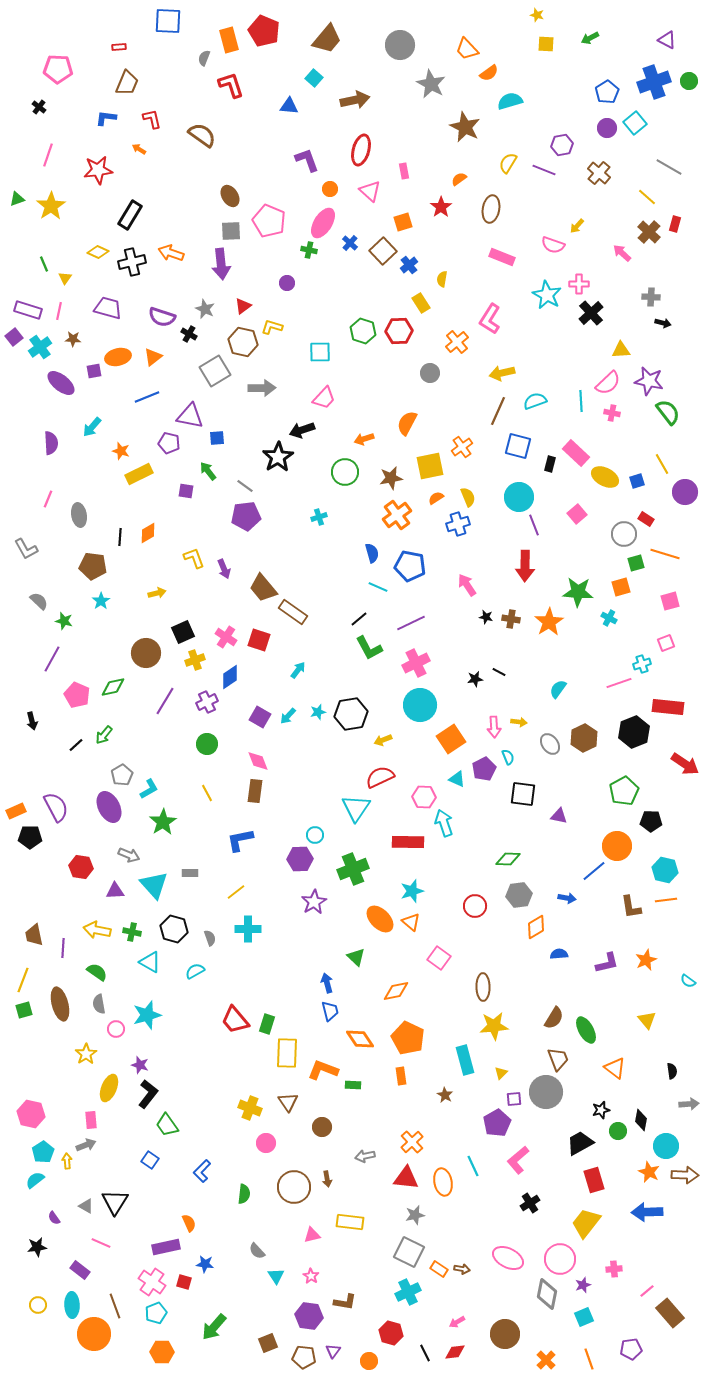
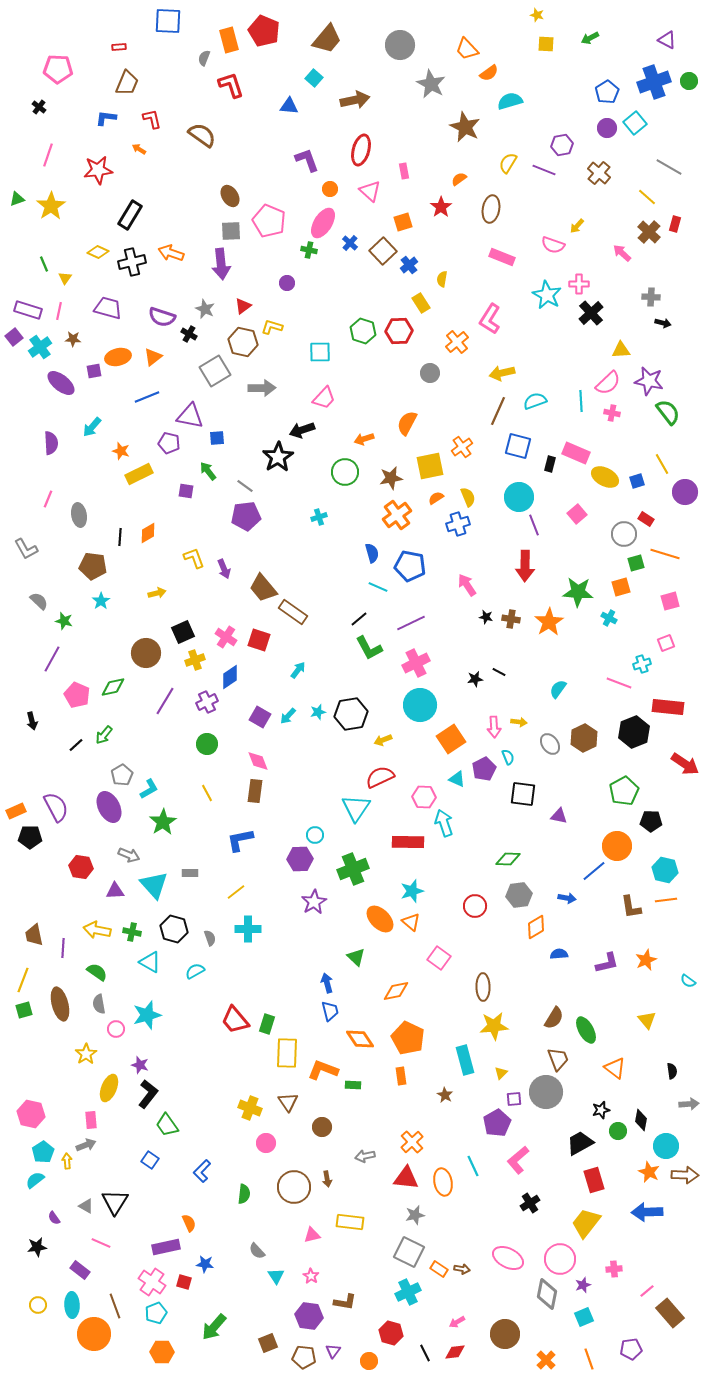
pink rectangle at (576, 453): rotated 20 degrees counterclockwise
pink line at (619, 683): rotated 40 degrees clockwise
